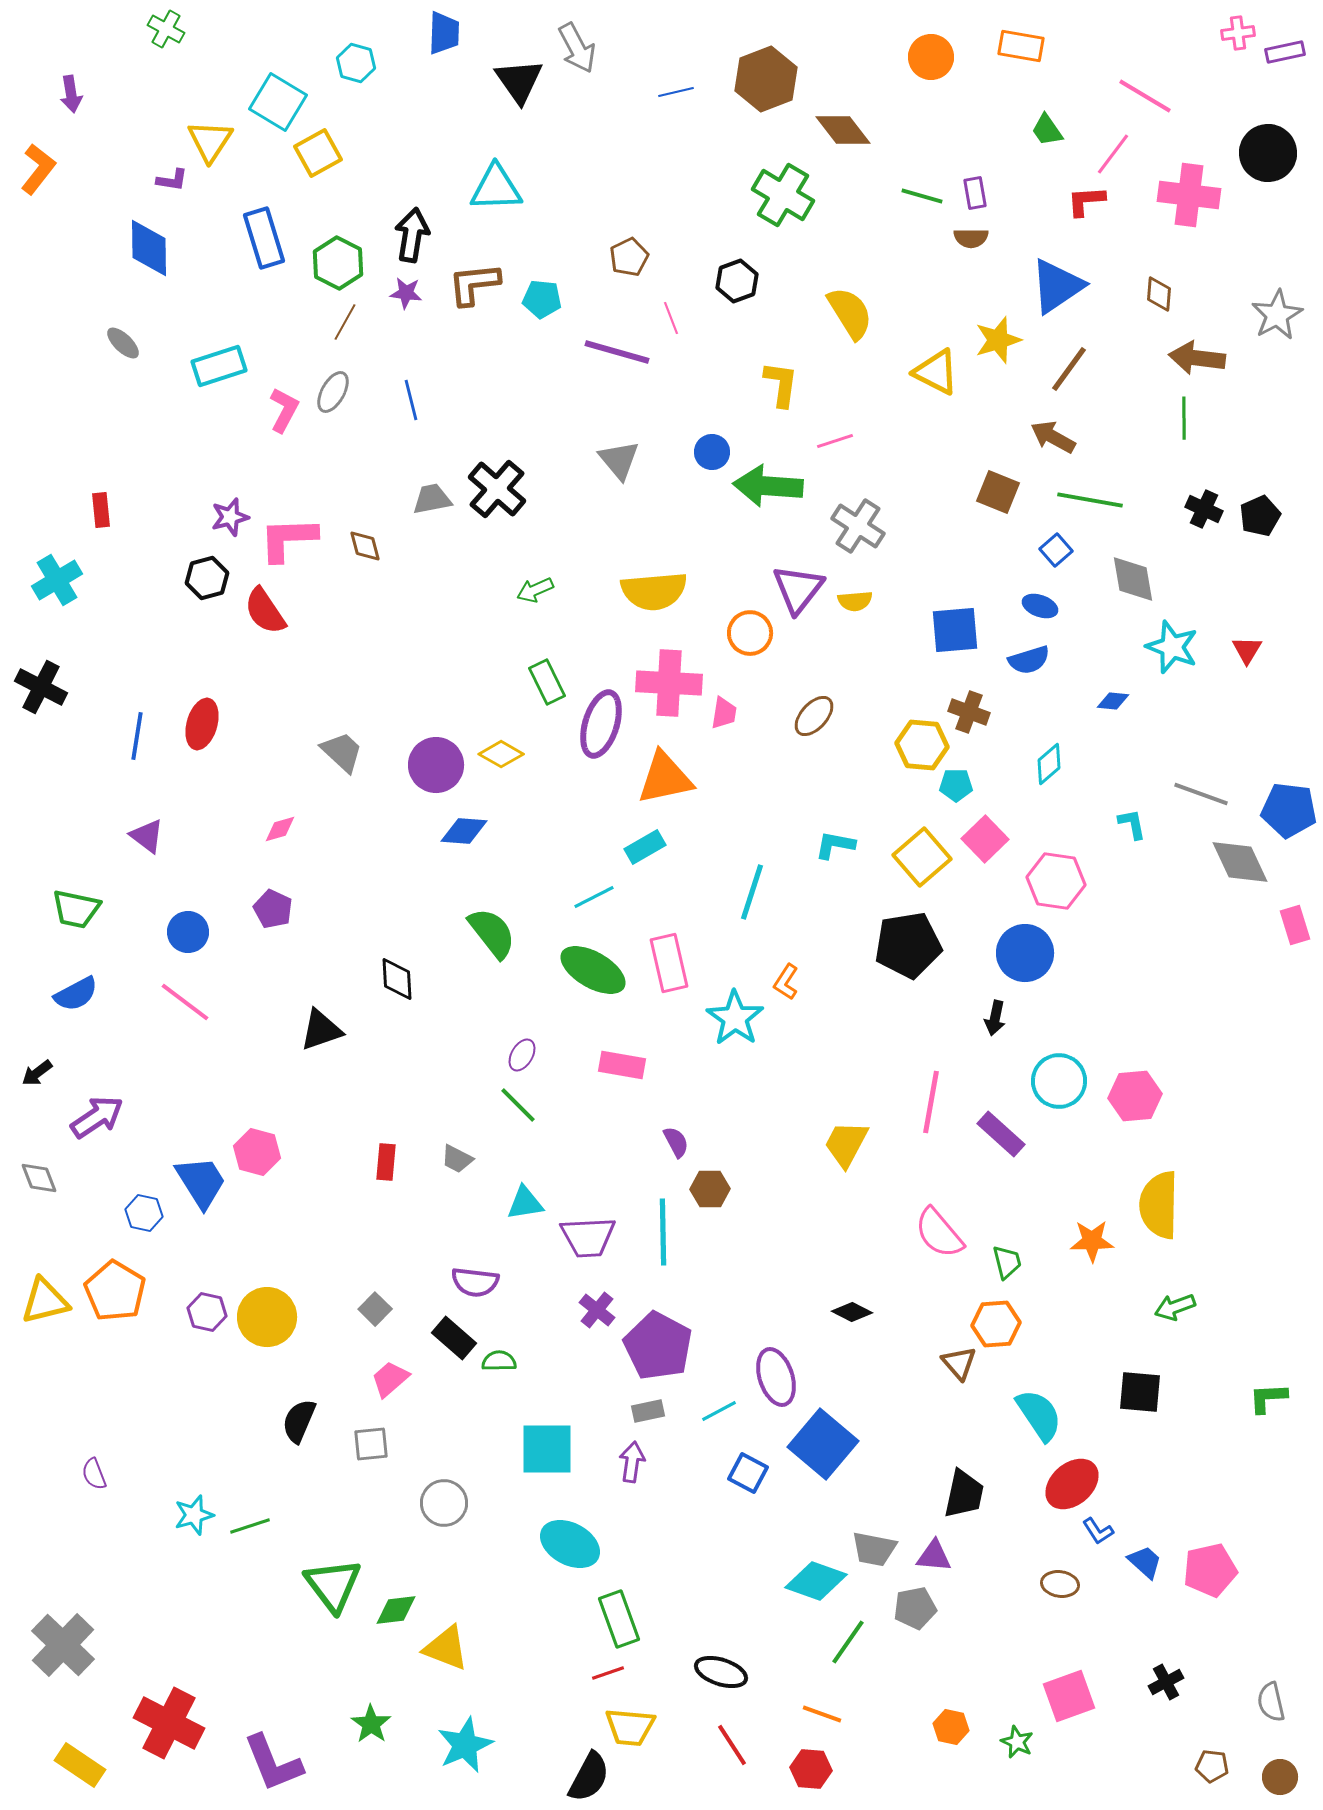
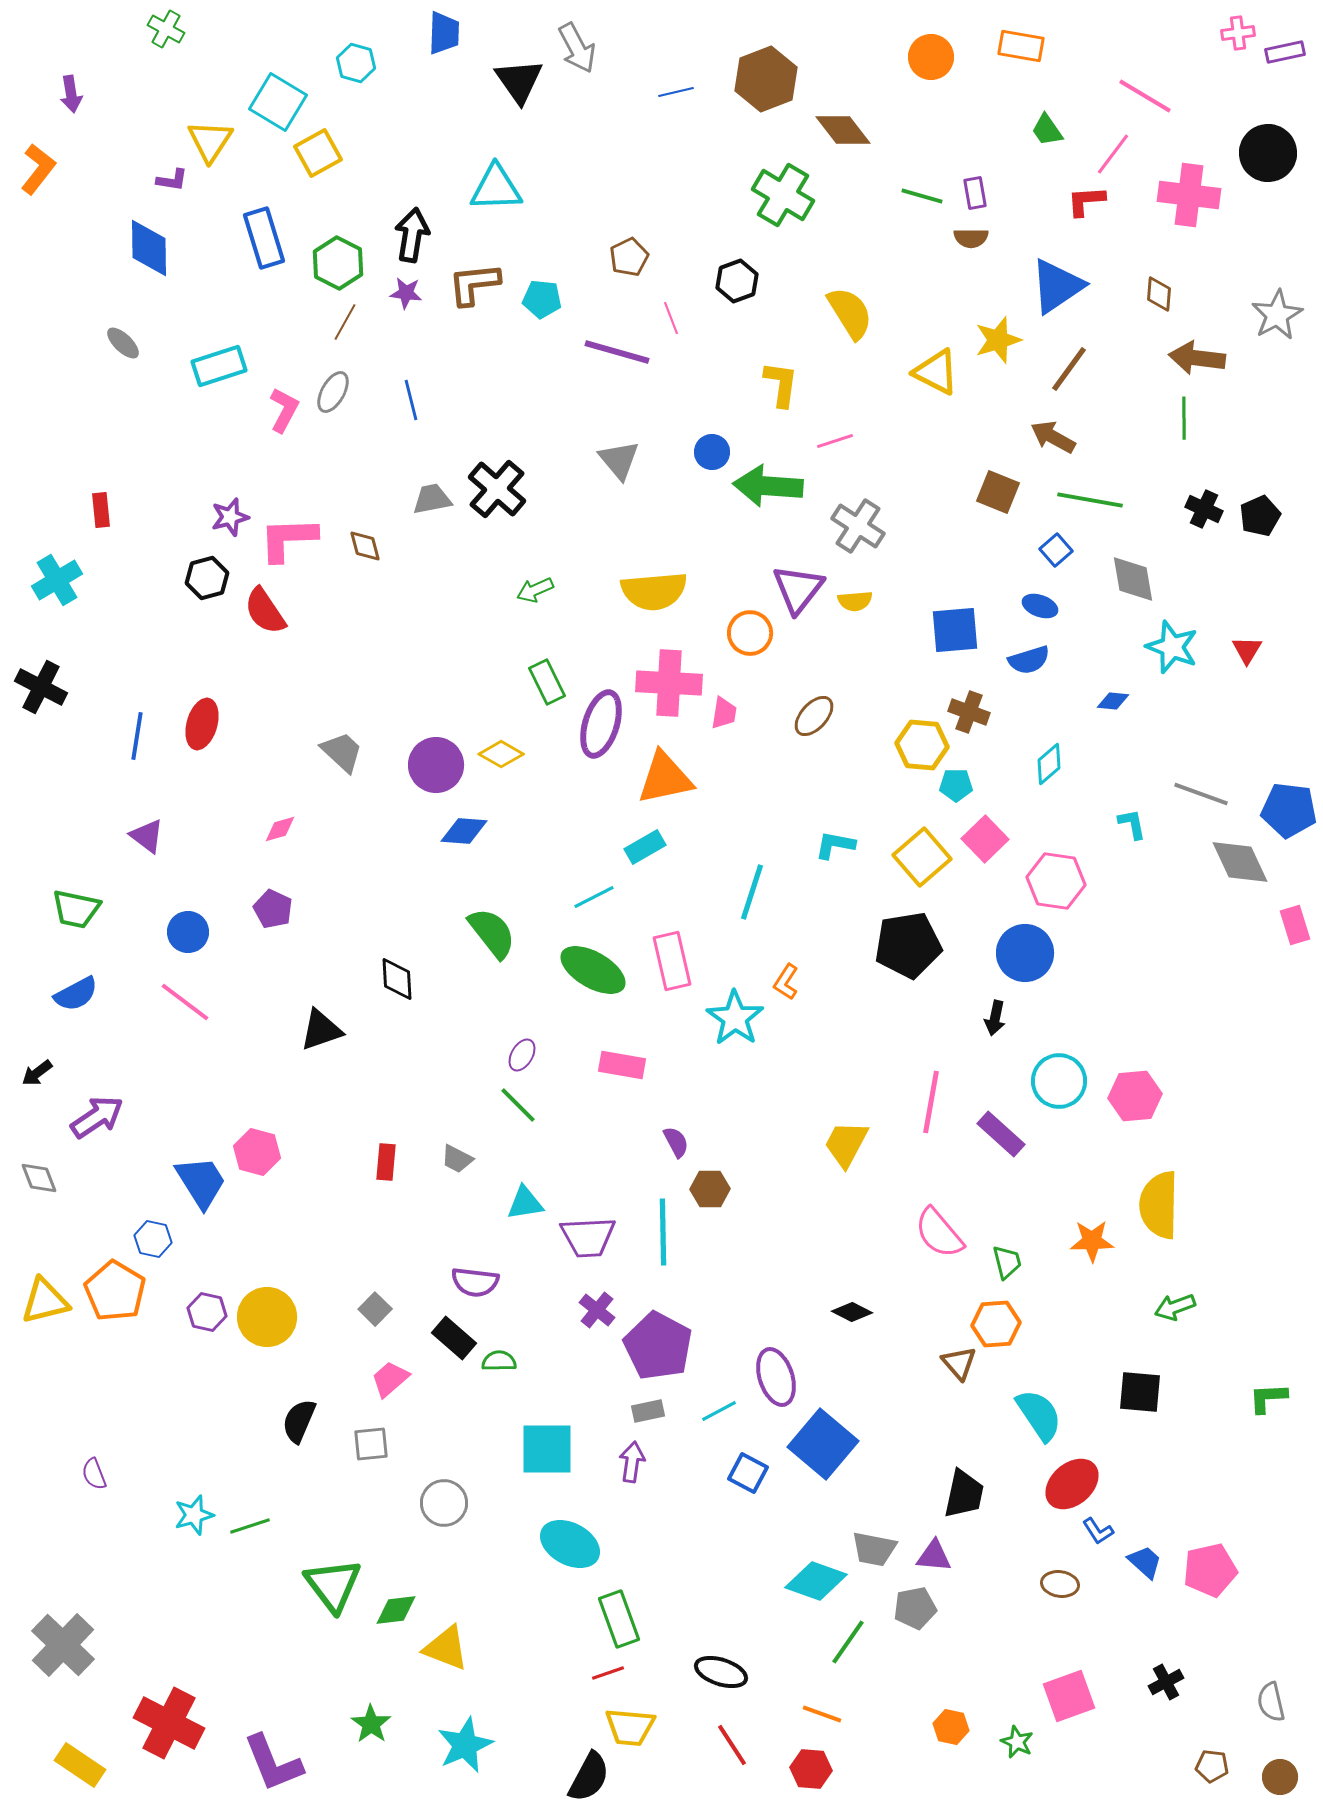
pink rectangle at (669, 963): moved 3 px right, 2 px up
blue hexagon at (144, 1213): moved 9 px right, 26 px down
